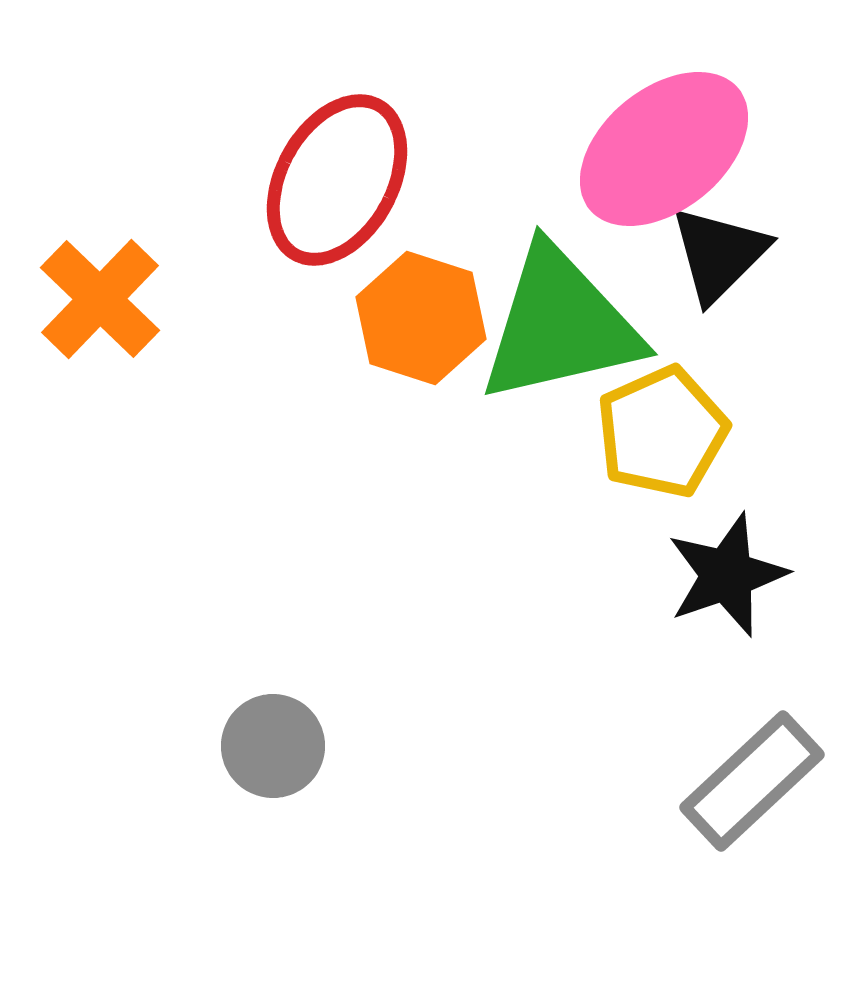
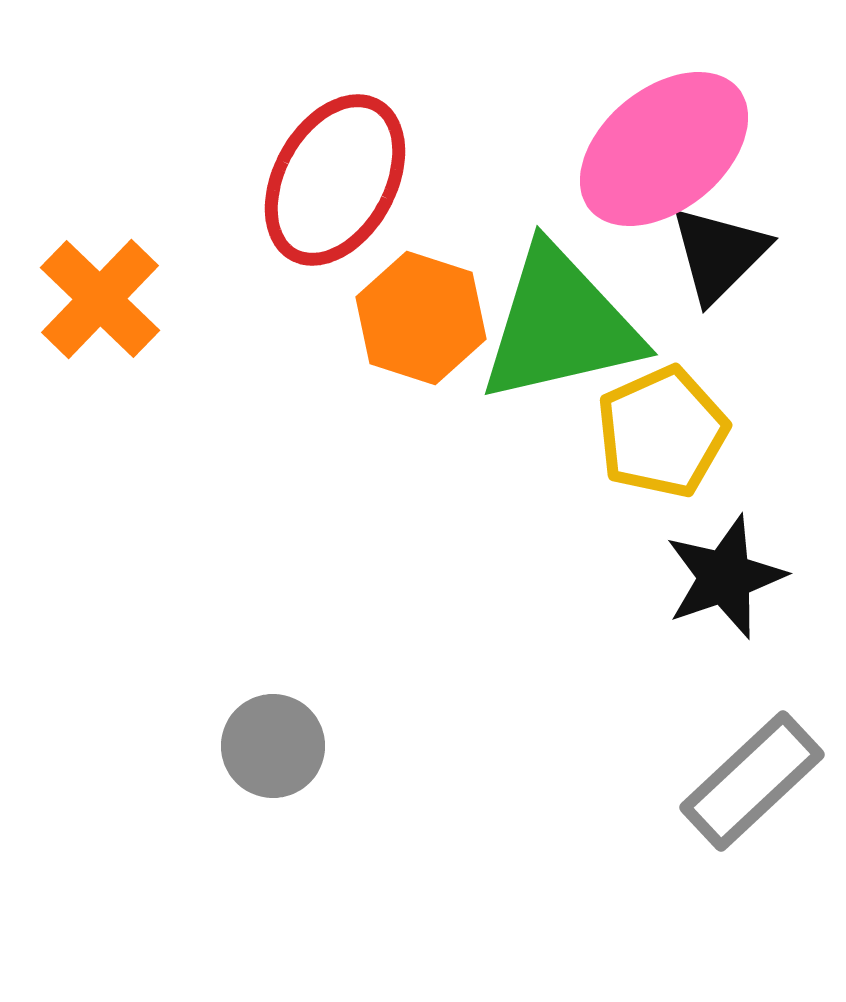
red ellipse: moved 2 px left
black star: moved 2 px left, 2 px down
